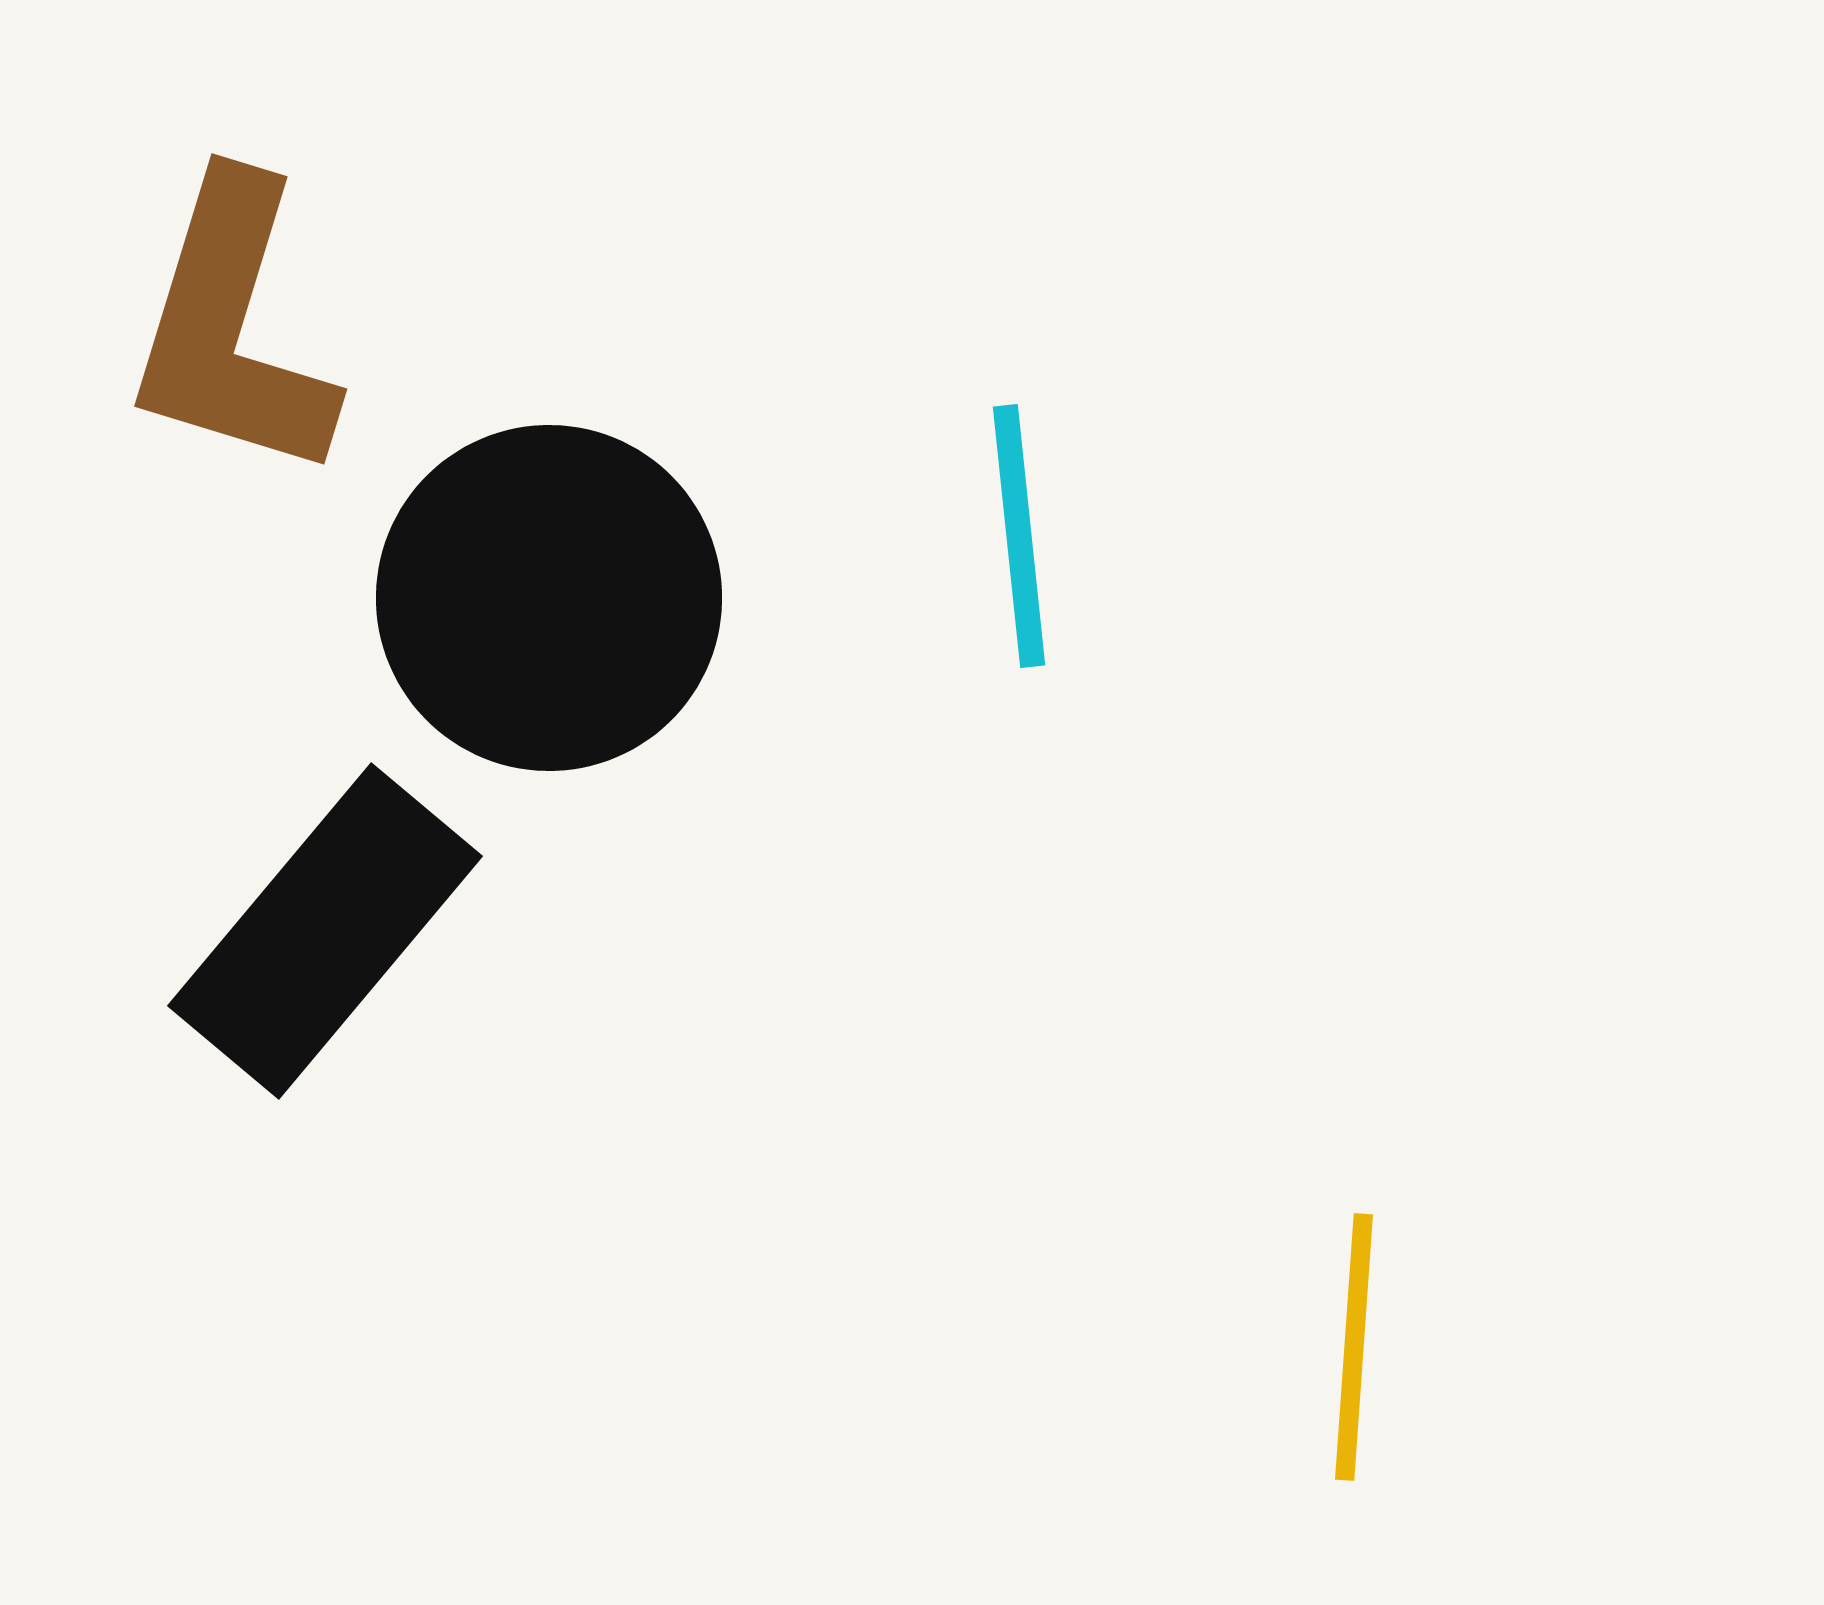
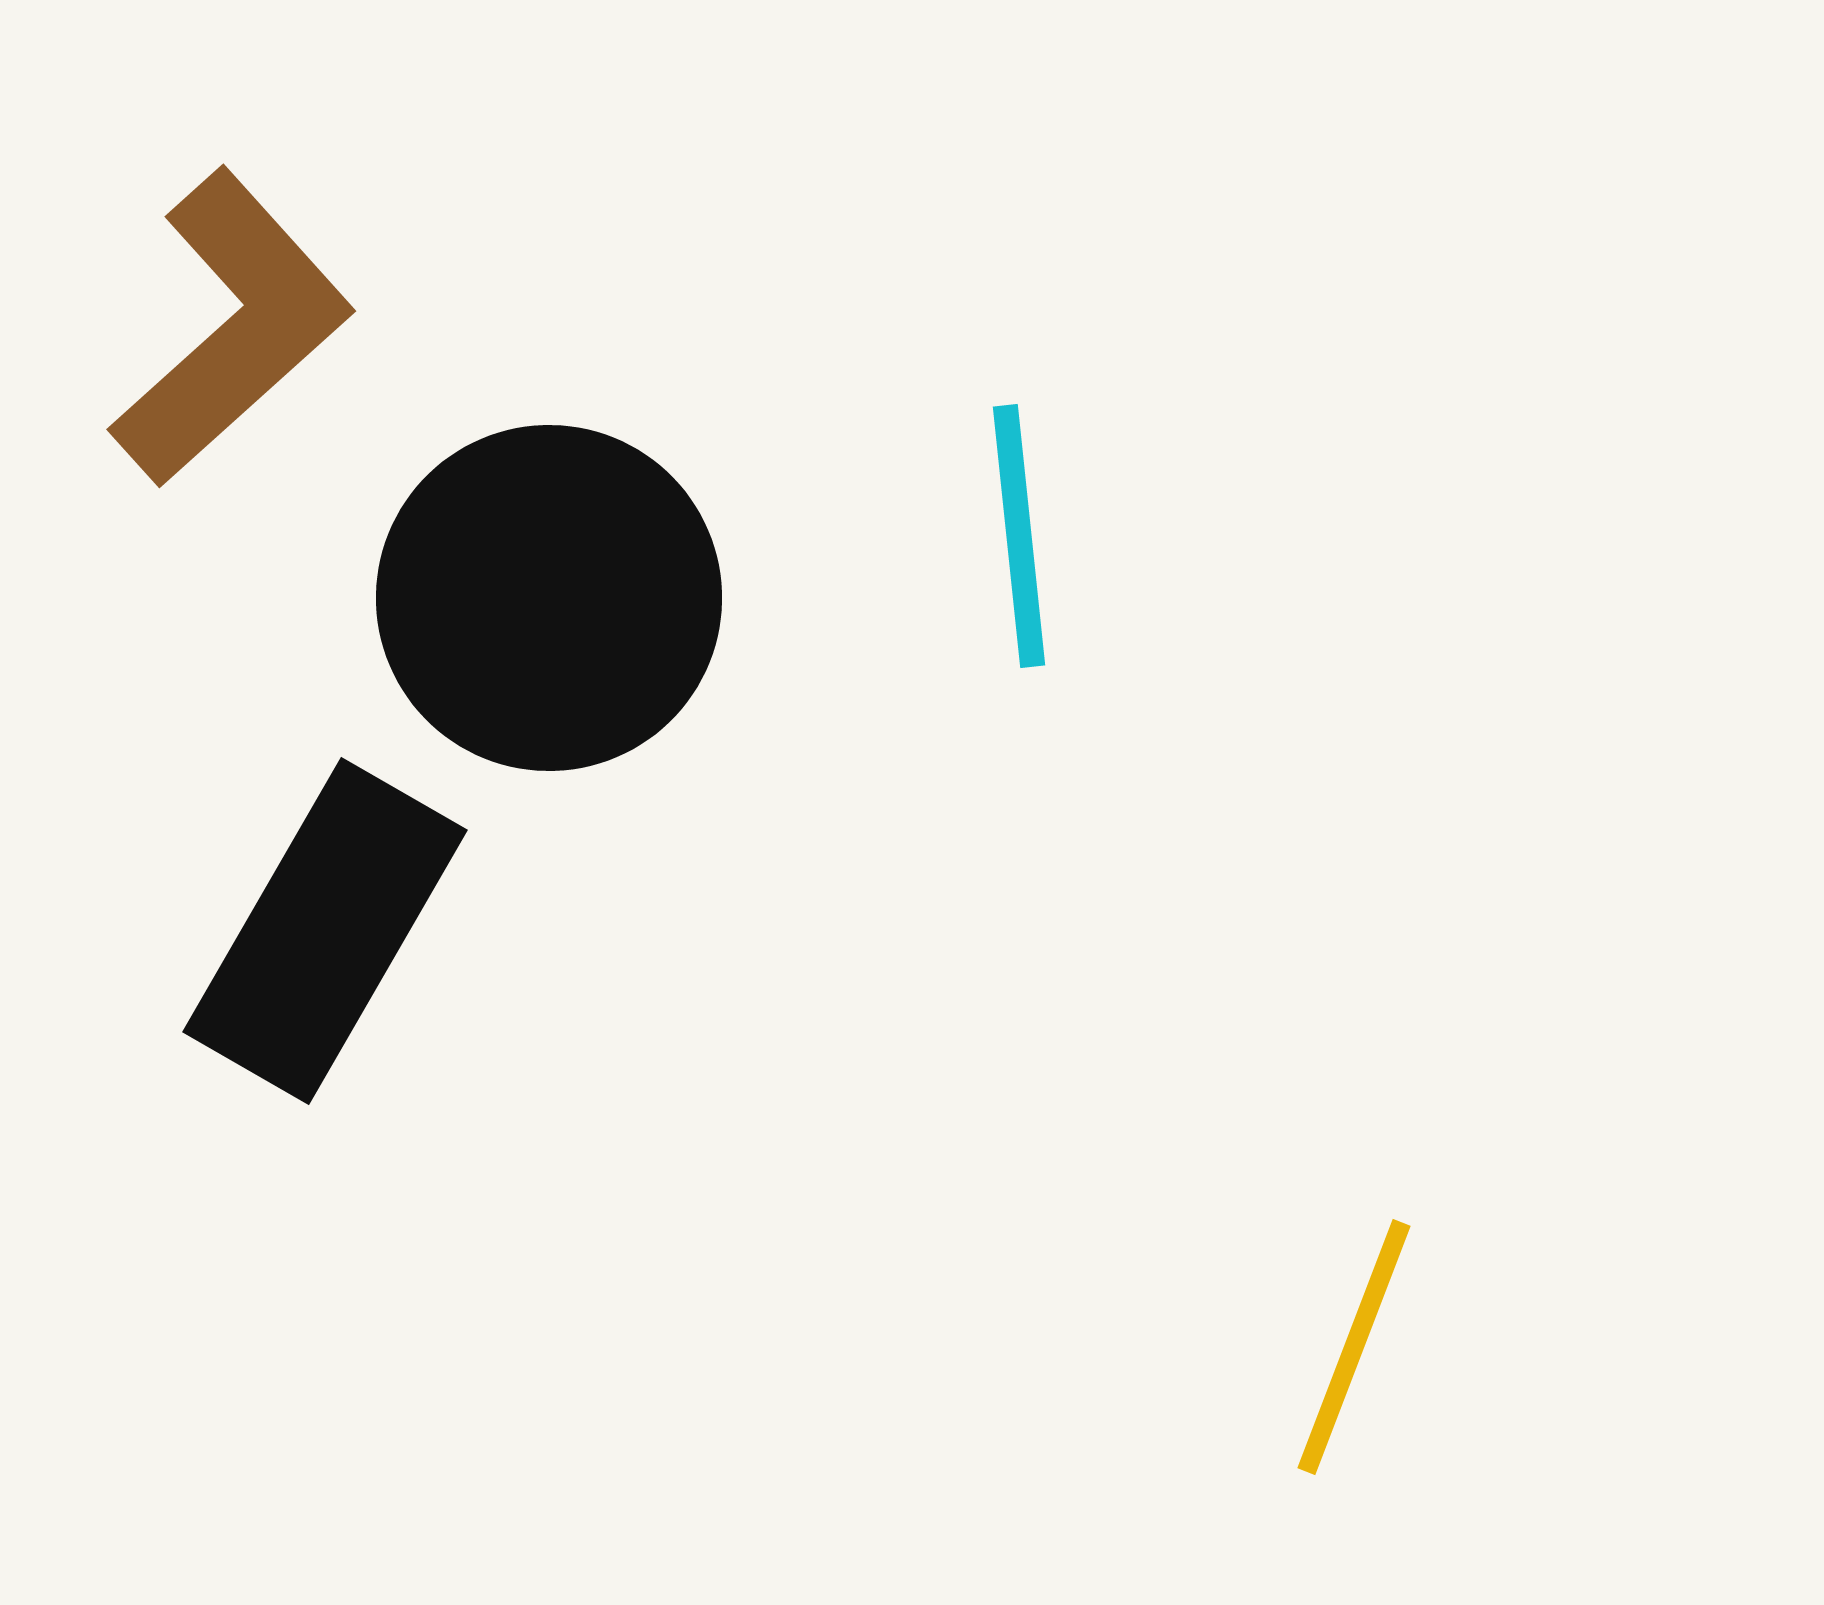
brown L-shape: rotated 149 degrees counterclockwise
black rectangle: rotated 10 degrees counterclockwise
yellow line: rotated 17 degrees clockwise
